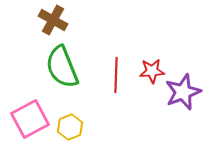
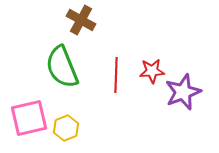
brown cross: moved 28 px right
pink square: moved 1 px left, 1 px up; rotated 15 degrees clockwise
yellow hexagon: moved 4 px left, 1 px down
